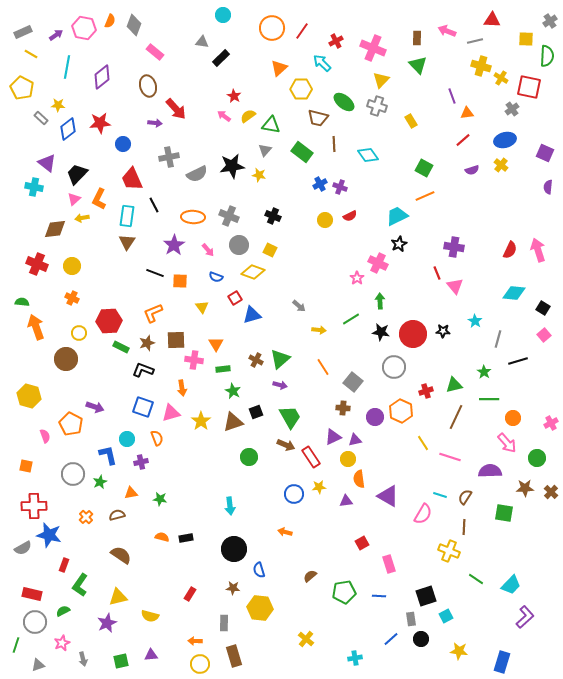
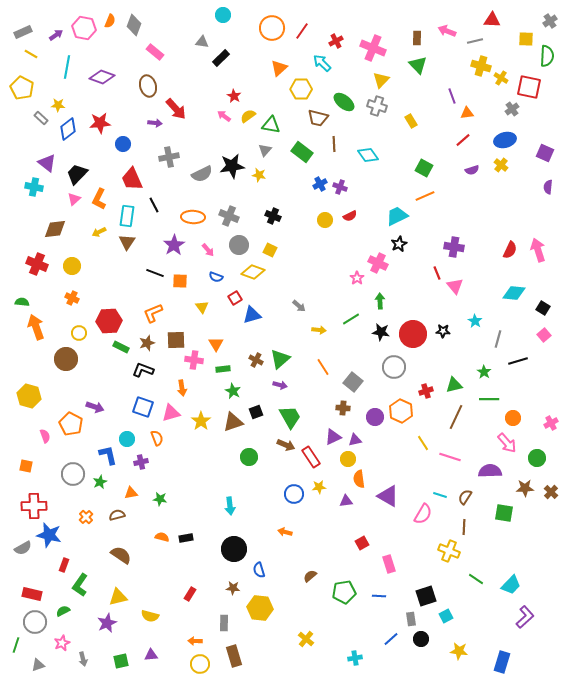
purple diamond at (102, 77): rotated 60 degrees clockwise
gray semicircle at (197, 174): moved 5 px right
yellow arrow at (82, 218): moved 17 px right, 14 px down; rotated 16 degrees counterclockwise
